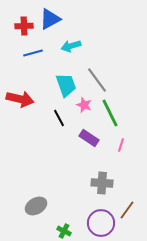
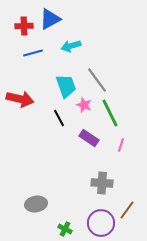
cyan trapezoid: moved 1 px down
gray ellipse: moved 2 px up; rotated 20 degrees clockwise
green cross: moved 1 px right, 2 px up
